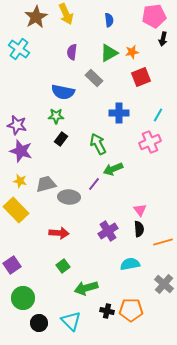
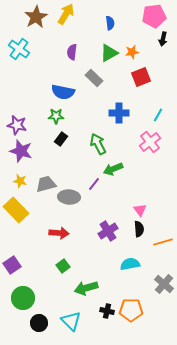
yellow arrow at (66, 14): rotated 125 degrees counterclockwise
blue semicircle at (109, 20): moved 1 px right, 3 px down
pink cross at (150, 142): rotated 15 degrees counterclockwise
